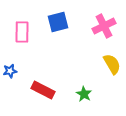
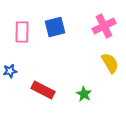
blue square: moved 3 px left, 5 px down
yellow semicircle: moved 2 px left, 1 px up
